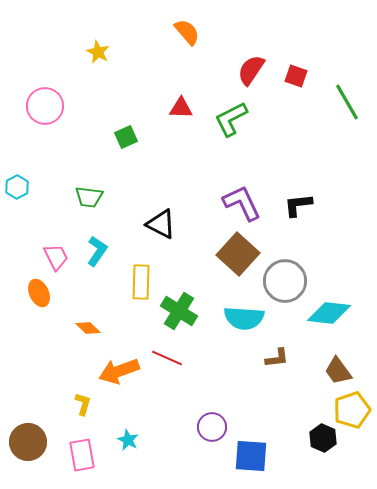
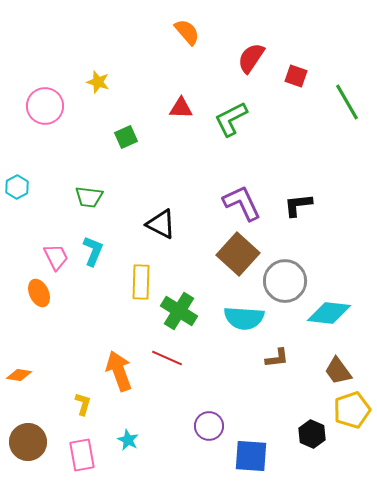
yellow star: moved 30 px down; rotated 10 degrees counterclockwise
red semicircle: moved 12 px up
cyan L-shape: moved 4 px left; rotated 12 degrees counterclockwise
orange diamond: moved 69 px left, 47 px down; rotated 35 degrees counterclockwise
orange arrow: rotated 90 degrees clockwise
purple circle: moved 3 px left, 1 px up
black hexagon: moved 11 px left, 4 px up
